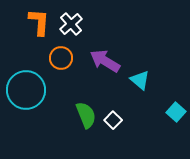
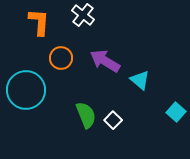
white cross: moved 12 px right, 9 px up; rotated 10 degrees counterclockwise
